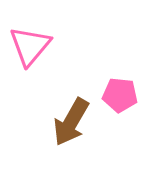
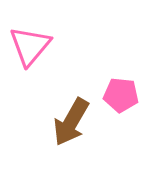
pink pentagon: moved 1 px right
